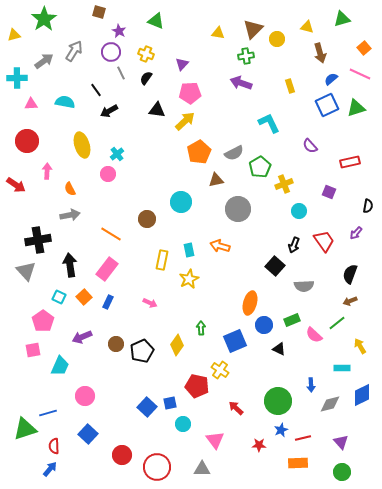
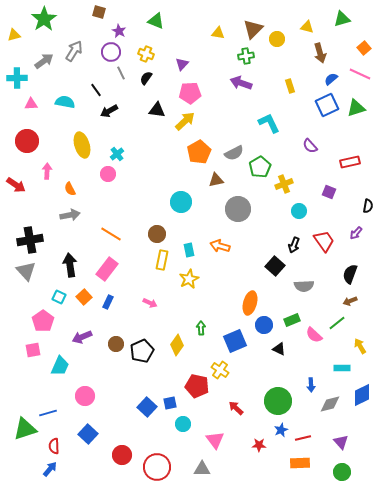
brown circle at (147, 219): moved 10 px right, 15 px down
black cross at (38, 240): moved 8 px left
orange rectangle at (298, 463): moved 2 px right
